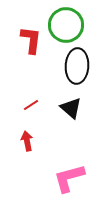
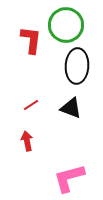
black triangle: rotated 20 degrees counterclockwise
